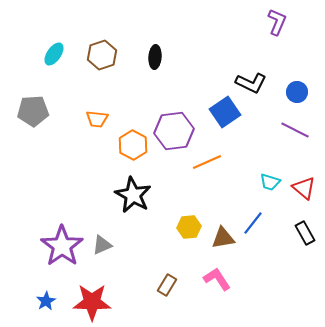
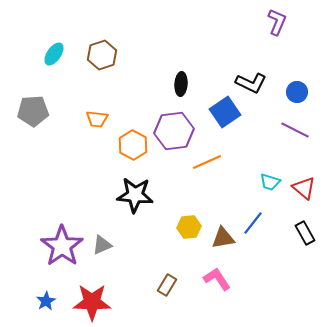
black ellipse: moved 26 px right, 27 px down
black star: moved 2 px right; rotated 24 degrees counterclockwise
